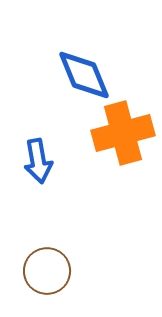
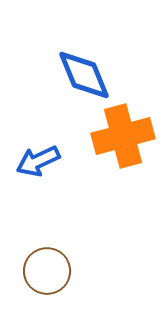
orange cross: moved 3 px down
blue arrow: rotated 75 degrees clockwise
